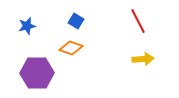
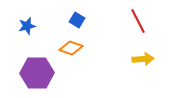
blue square: moved 1 px right, 1 px up
